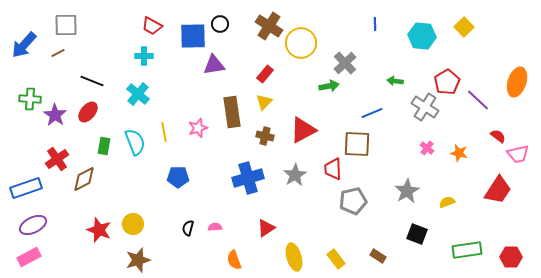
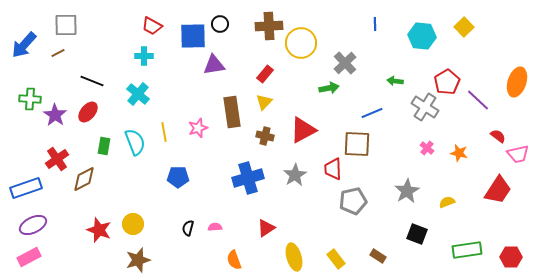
brown cross at (269, 26): rotated 36 degrees counterclockwise
green arrow at (329, 86): moved 2 px down
